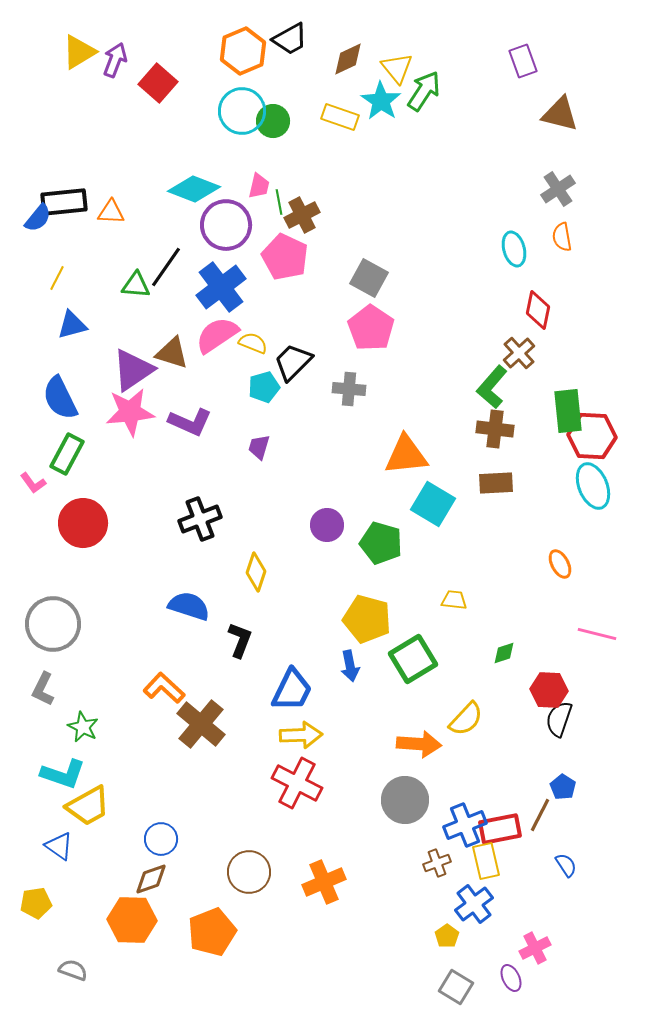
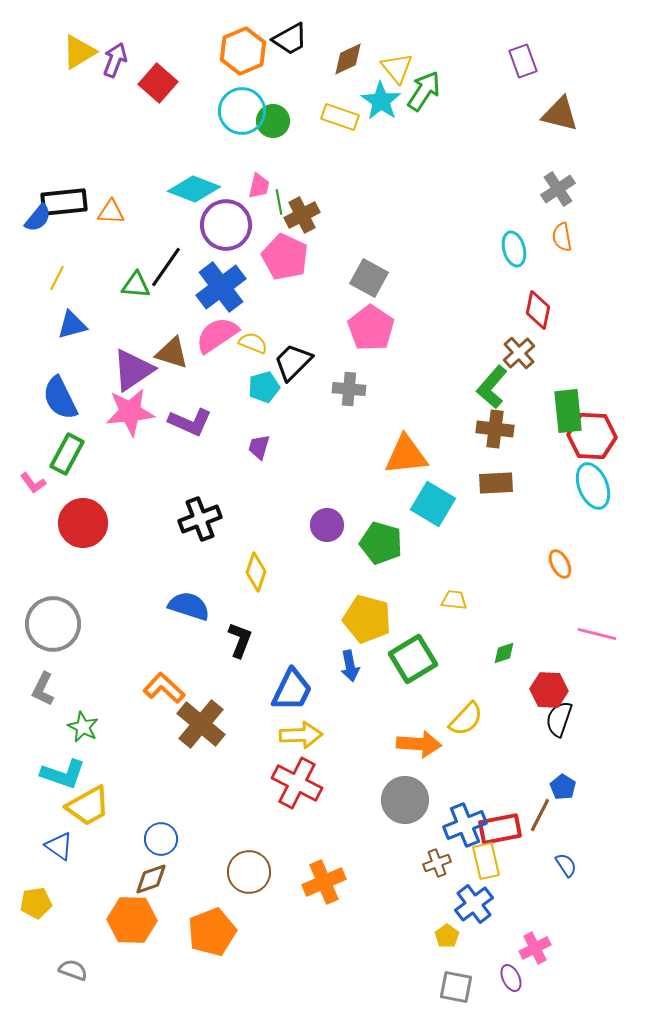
gray square at (456, 987): rotated 20 degrees counterclockwise
